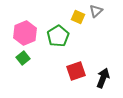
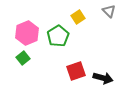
gray triangle: moved 13 px right; rotated 32 degrees counterclockwise
yellow square: rotated 32 degrees clockwise
pink hexagon: moved 2 px right
black arrow: rotated 84 degrees clockwise
